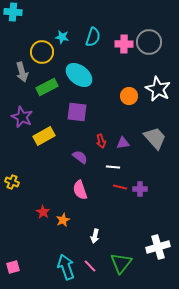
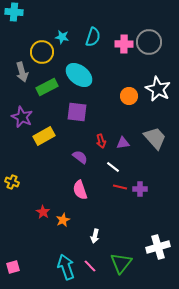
cyan cross: moved 1 px right
white line: rotated 32 degrees clockwise
